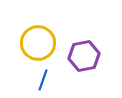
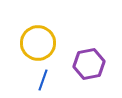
purple hexagon: moved 5 px right, 8 px down
